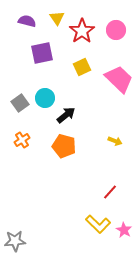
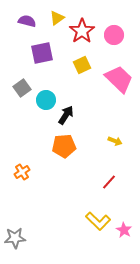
yellow triangle: rotated 28 degrees clockwise
pink circle: moved 2 px left, 5 px down
yellow square: moved 2 px up
cyan circle: moved 1 px right, 2 px down
gray square: moved 2 px right, 15 px up
black arrow: rotated 18 degrees counterclockwise
orange cross: moved 32 px down
orange pentagon: rotated 20 degrees counterclockwise
red line: moved 1 px left, 10 px up
yellow L-shape: moved 3 px up
gray star: moved 3 px up
